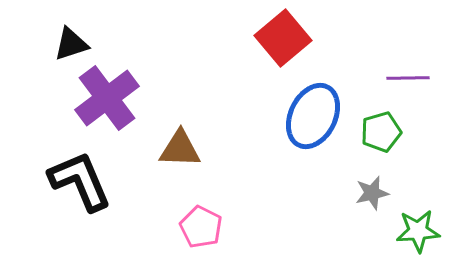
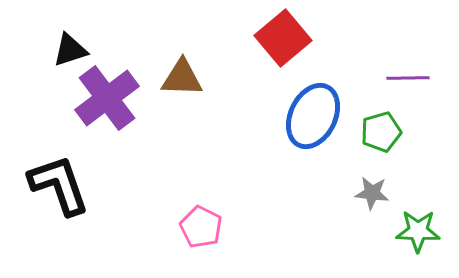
black triangle: moved 1 px left, 6 px down
brown triangle: moved 2 px right, 71 px up
black L-shape: moved 21 px left, 4 px down; rotated 4 degrees clockwise
gray star: rotated 20 degrees clockwise
green star: rotated 6 degrees clockwise
